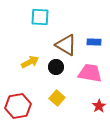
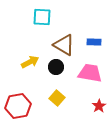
cyan square: moved 2 px right
brown triangle: moved 2 px left
